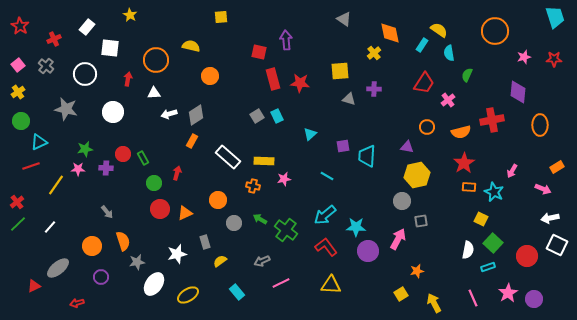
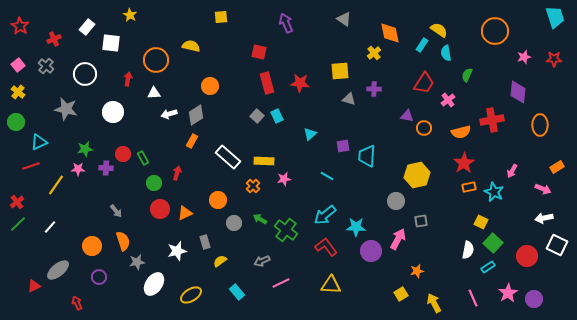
purple arrow at (286, 40): moved 17 px up; rotated 18 degrees counterclockwise
white square at (110, 48): moved 1 px right, 5 px up
cyan semicircle at (449, 53): moved 3 px left
orange circle at (210, 76): moved 10 px down
red rectangle at (273, 79): moved 6 px left, 4 px down
yellow cross at (18, 92): rotated 16 degrees counterclockwise
gray square at (257, 116): rotated 16 degrees counterclockwise
green circle at (21, 121): moved 5 px left, 1 px down
orange circle at (427, 127): moved 3 px left, 1 px down
purple triangle at (407, 147): moved 31 px up
orange cross at (253, 186): rotated 32 degrees clockwise
orange rectangle at (469, 187): rotated 16 degrees counterclockwise
gray circle at (402, 201): moved 6 px left
gray arrow at (107, 212): moved 9 px right, 1 px up
white arrow at (550, 218): moved 6 px left
yellow square at (481, 219): moved 3 px down
purple circle at (368, 251): moved 3 px right
white star at (177, 254): moved 3 px up
cyan rectangle at (488, 267): rotated 16 degrees counterclockwise
gray ellipse at (58, 268): moved 2 px down
purple circle at (101, 277): moved 2 px left
yellow ellipse at (188, 295): moved 3 px right
red arrow at (77, 303): rotated 80 degrees clockwise
